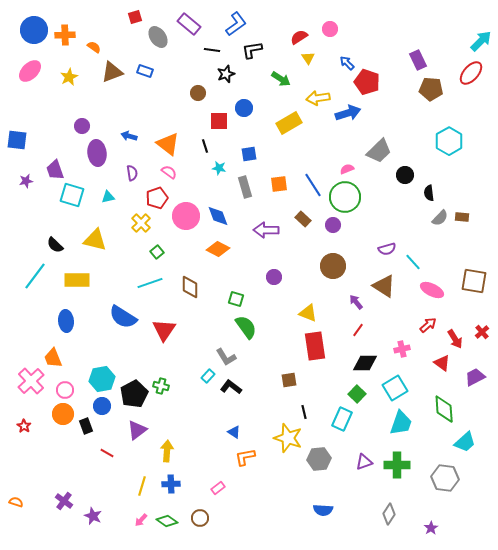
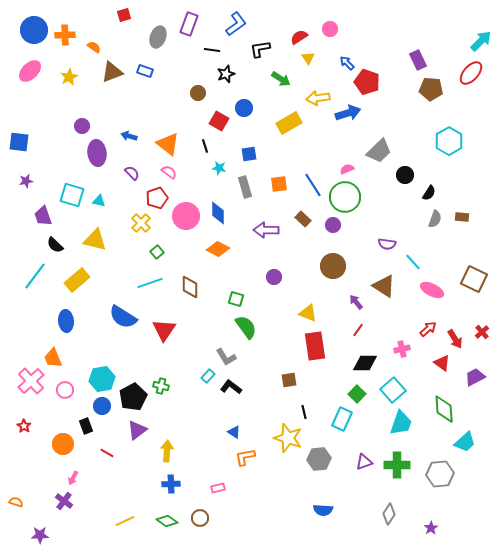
red square at (135, 17): moved 11 px left, 2 px up
purple rectangle at (189, 24): rotated 70 degrees clockwise
gray ellipse at (158, 37): rotated 55 degrees clockwise
black L-shape at (252, 50): moved 8 px right, 1 px up
red square at (219, 121): rotated 30 degrees clockwise
blue square at (17, 140): moved 2 px right, 2 px down
purple trapezoid at (55, 170): moved 12 px left, 46 px down
purple semicircle at (132, 173): rotated 35 degrees counterclockwise
black semicircle at (429, 193): rotated 140 degrees counterclockwise
cyan triangle at (108, 197): moved 9 px left, 4 px down; rotated 24 degrees clockwise
blue diamond at (218, 216): moved 3 px up; rotated 20 degrees clockwise
gray semicircle at (440, 218): moved 5 px left, 1 px down; rotated 24 degrees counterclockwise
purple semicircle at (387, 249): moved 5 px up; rotated 24 degrees clockwise
yellow rectangle at (77, 280): rotated 40 degrees counterclockwise
brown square at (474, 281): moved 2 px up; rotated 16 degrees clockwise
red arrow at (428, 325): moved 4 px down
cyan square at (395, 388): moved 2 px left, 2 px down; rotated 10 degrees counterclockwise
black pentagon at (134, 394): moved 1 px left, 3 px down
orange circle at (63, 414): moved 30 px down
gray hexagon at (445, 478): moved 5 px left, 4 px up; rotated 12 degrees counterclockwise
yellow line at (142, 486): moved 17 px left, 35 px down; rotated 48 degrees clockwise
pink rectangle at (218, 488): rotated 24 degrees clockwise
purple star at (93, 516): moved 53 px left, 19 px down; rotated 24 degrees counterclockwise
pink arrow at (141, 520): moved 68 px left, 42 px up; rotated 16 degrees counterclockwise
